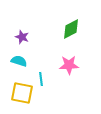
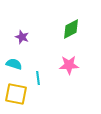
cyan semicircle: moved 5 px left, 3 px down
cyan line: moved 3 px left, 1 px up
yellow square: moved 6 px left, 1 px down
